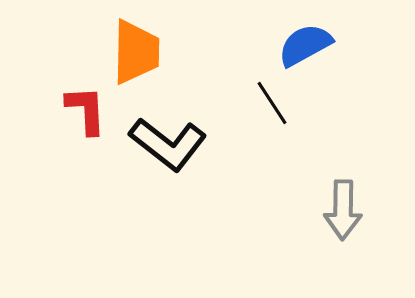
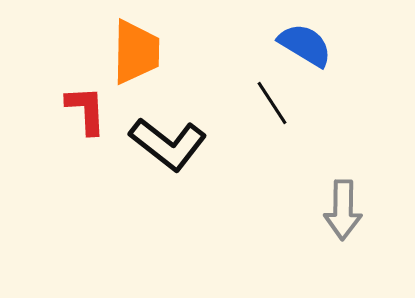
blue semicircle: rotated 60 degrees clockwise
